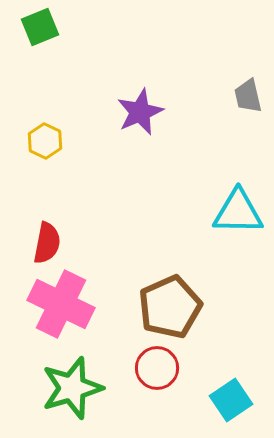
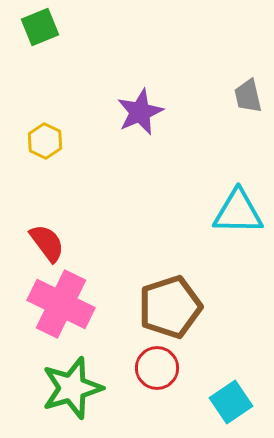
red semicircle: rotated 48 degrees counterclockwise
brown pentagon: rotated 6 degrees clockwise
cyan square: moved 2 px down
